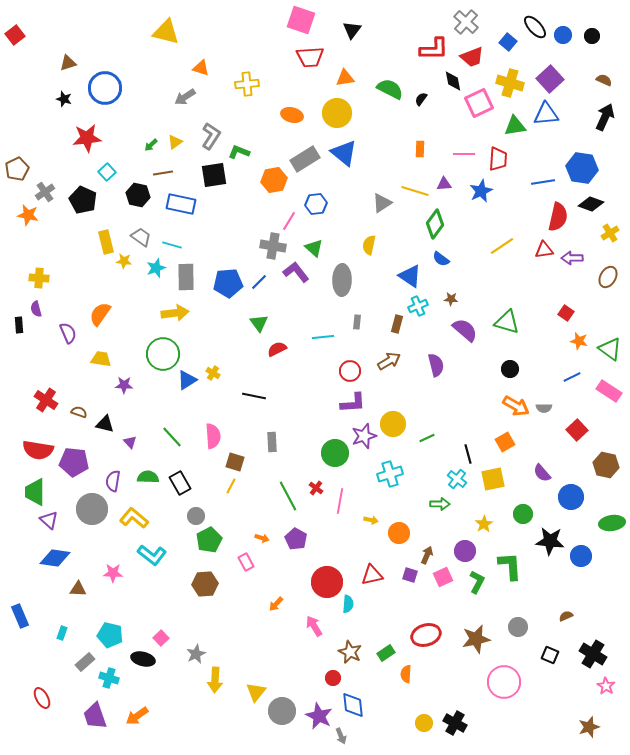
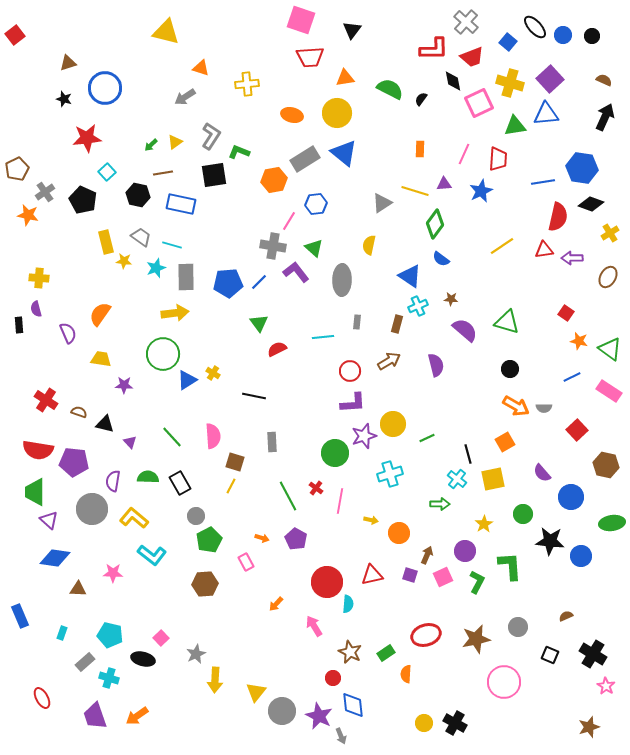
pink line at (464, 154): rotated 65 degrees counterclockwise
